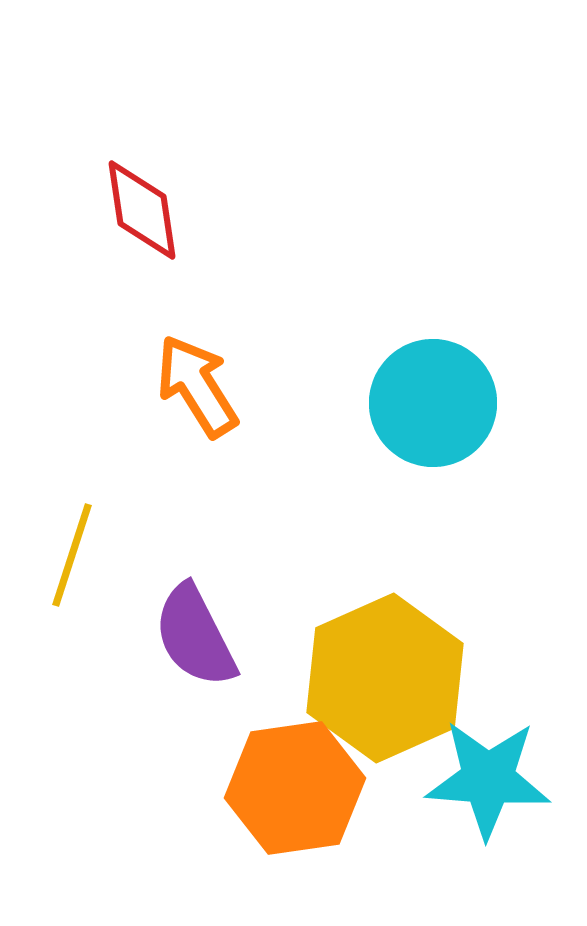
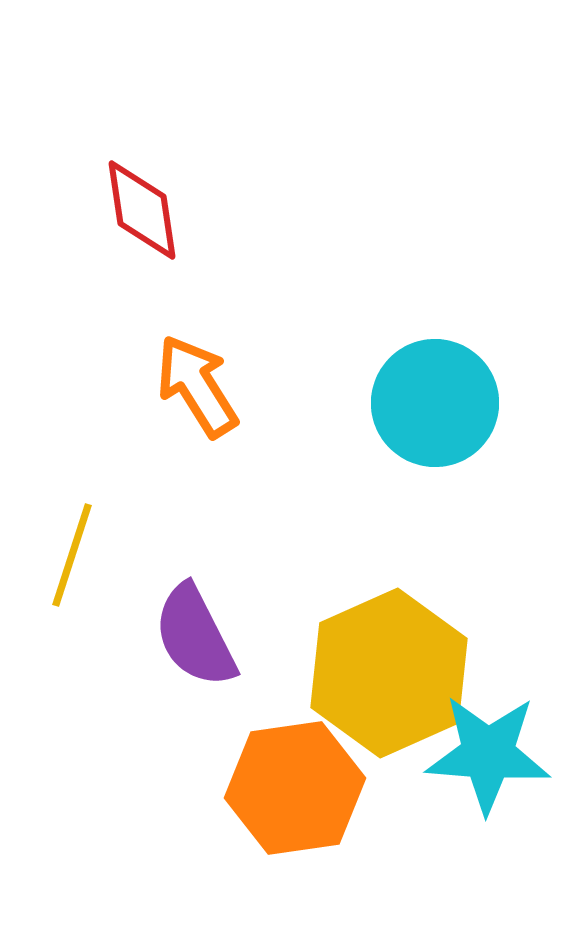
cyan circle: moved 2 px right
yellow hexagon: moved 4 px right, 5 px up
cyan star: moved 25 px up
